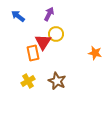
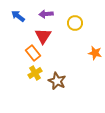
purple arrow: moved 3 px left; rotated 120 degrees counterclockwise
yellow circle: moved 19 px right, 11 px up
red triangle: moved 6 px up
orange rectangle: rotated 28 degrees counterclockwise
yellow cross: moved 7 px right, 8 px up
